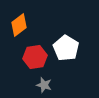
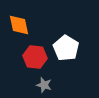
orange diamond: rotated 65 degrees counterclockwise
red hexagon: rotated 15 degrees clockwise
